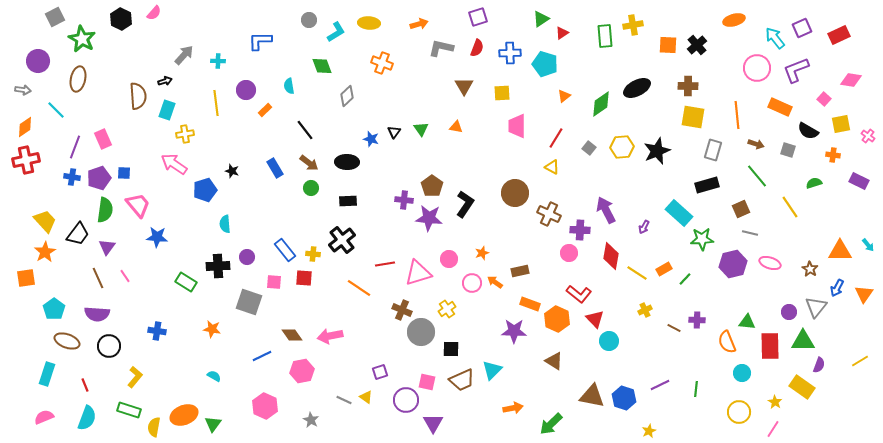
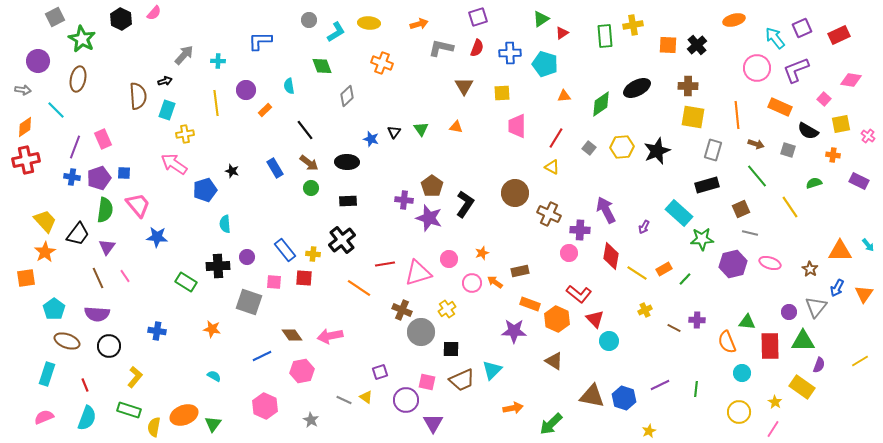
orange triangle at (564, 96): rotated 32 degrees clockwise
purple star at (429, 218): rotated 12 degrees clockwise
